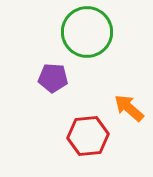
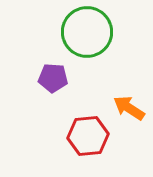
orange arrow: rotated 8 degrees counterclockwise
